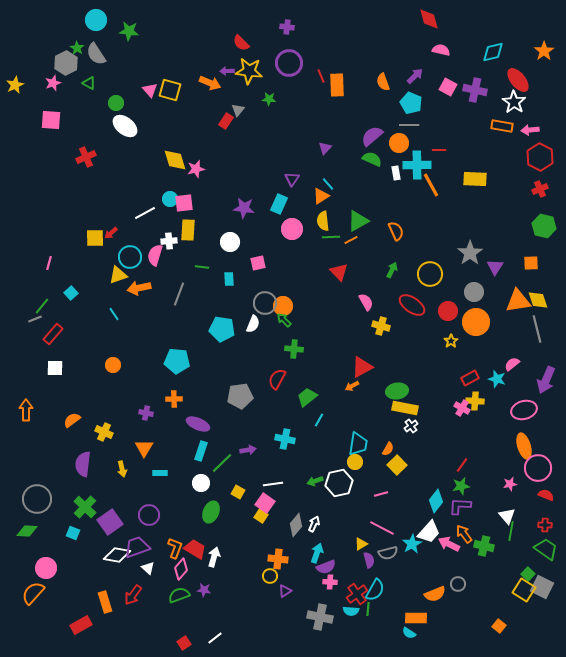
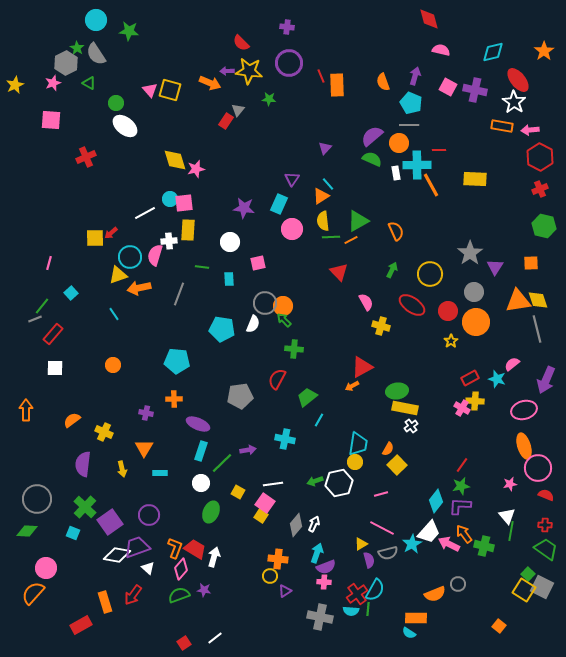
purple arrow at (415, 76): rotated 30 degrees counterclockwise
pink cross at (330, 582): moved 6 px left
